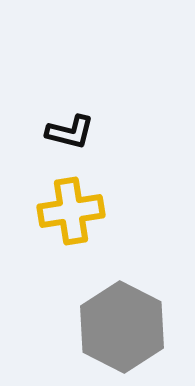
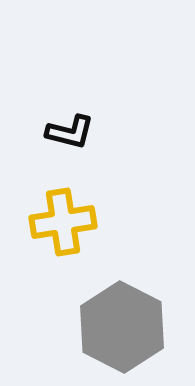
yellow cross: moved 8 px left, 11 px down
